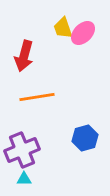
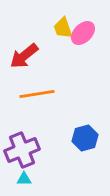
red arrow: rotated 36 degrees clockwise
orange line: moved 3 px up
